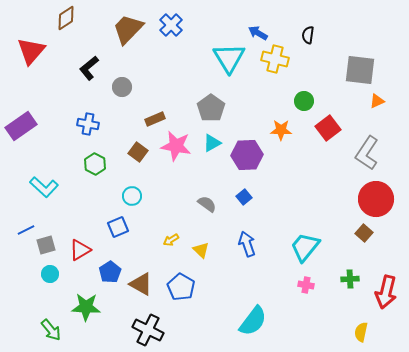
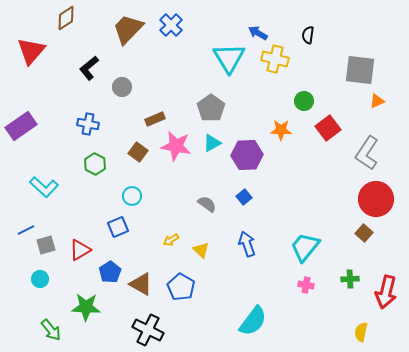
cyan circle at (50, 274): moved 10 px left, 5 px down
